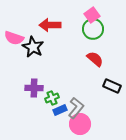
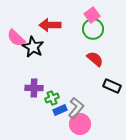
pink semicircle: moved 2 px right; rotated 24 degrees clockwise
